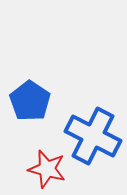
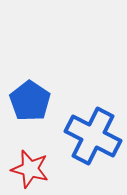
red star: moved 17 px left
